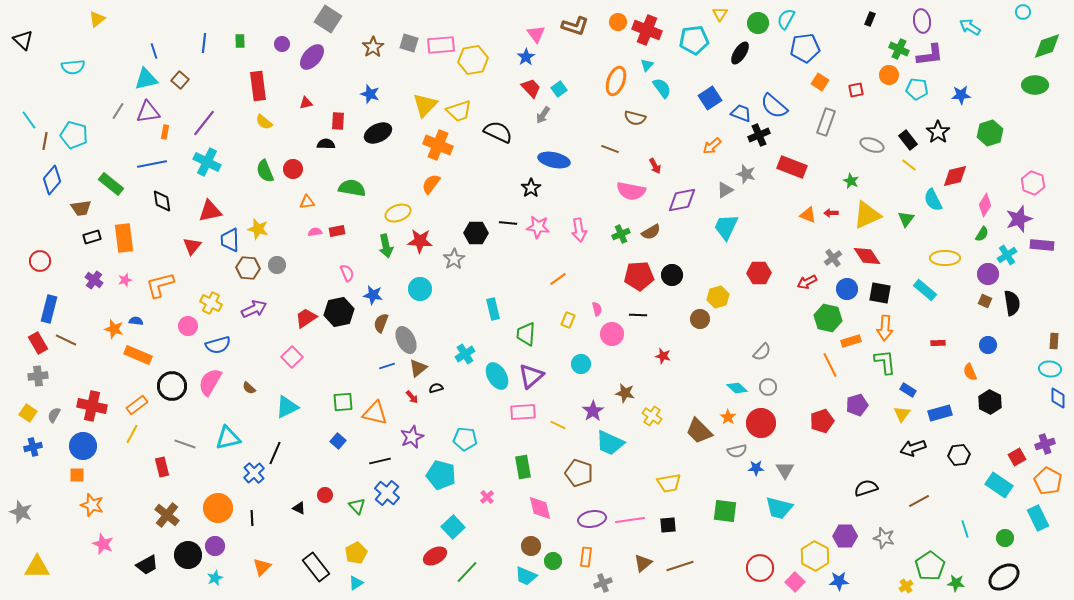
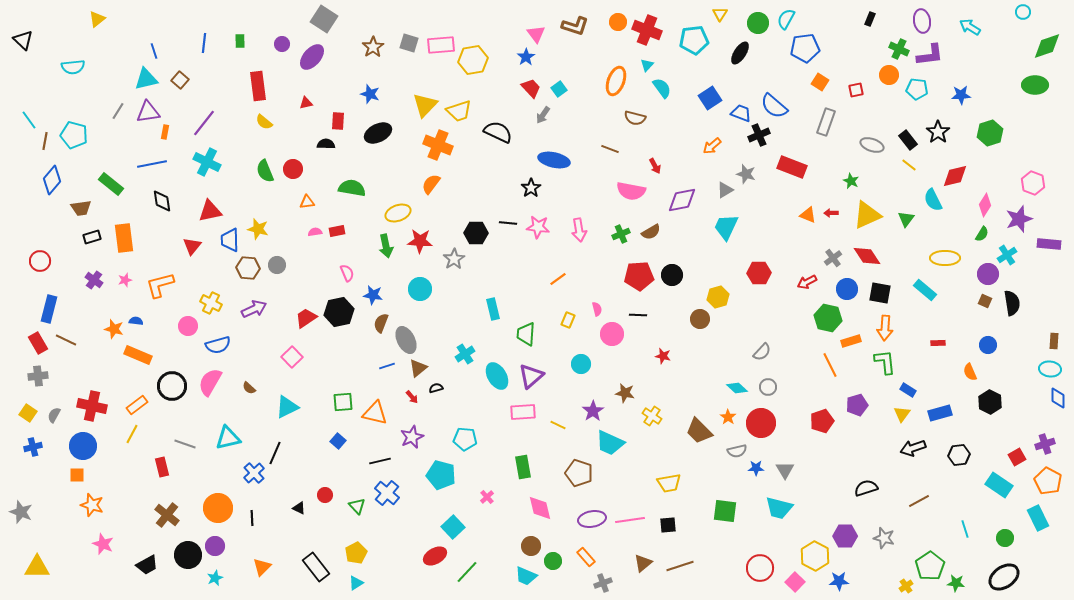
gray square at (328, 19): moved 4 px left
purple rectangle at (1042, 245): moved 7 px right, 1 px up
orange rectangle at (586, 557): rotated 48 degrees counterclockwise
